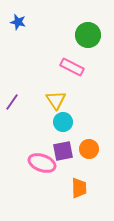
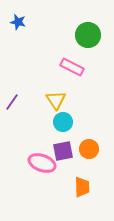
orange trapezoid: moved 3 px right, 1 px up
